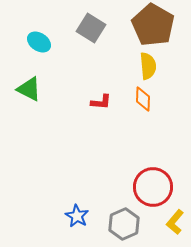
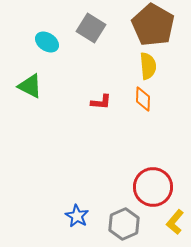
cyan ellipse: moved 8 px right
green triangle: moved 1 px right, 3 px up
